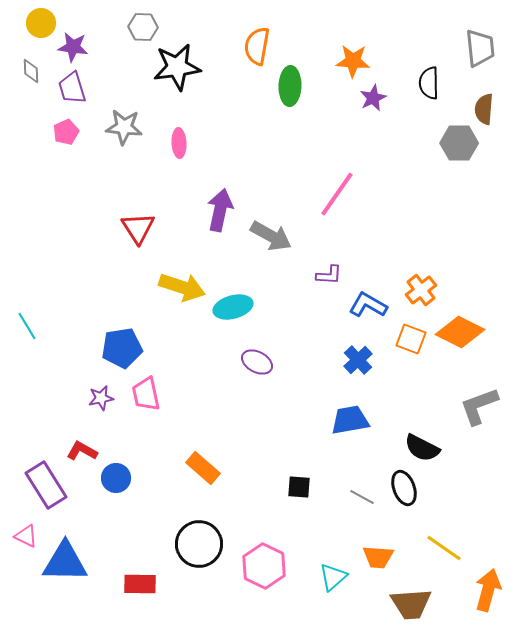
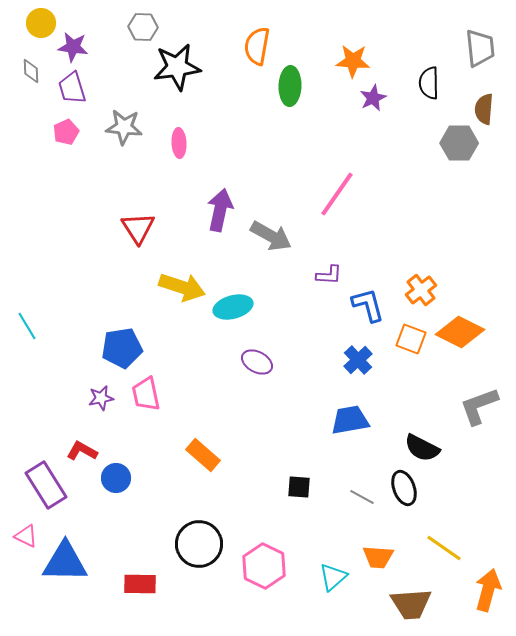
blue L-shape at (368, 305): rotated 45 degrees clockwise
orange rectangle at (203, 468): moved 13 px up
